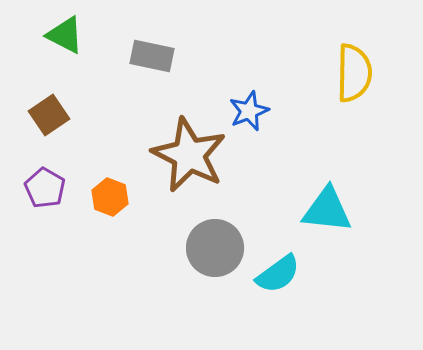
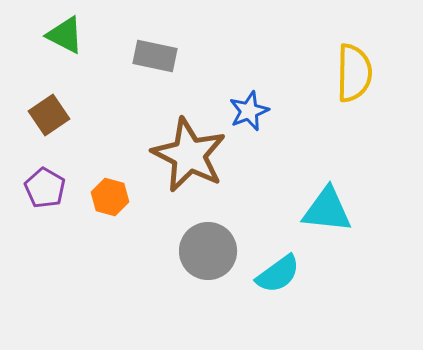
gray rectangle: moved 3 px right
orange hexagon: rotated 6 degrees counterclockwise
gray circle: moved 7 px left, 3 px down
